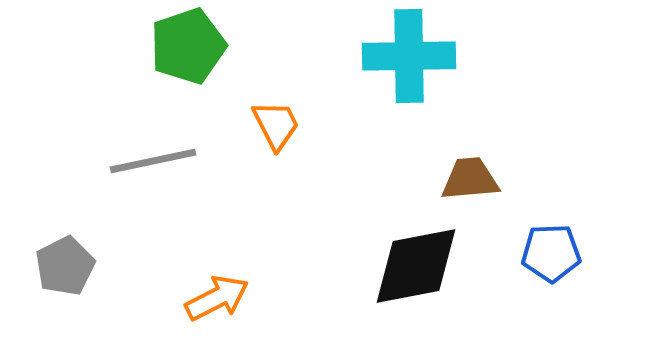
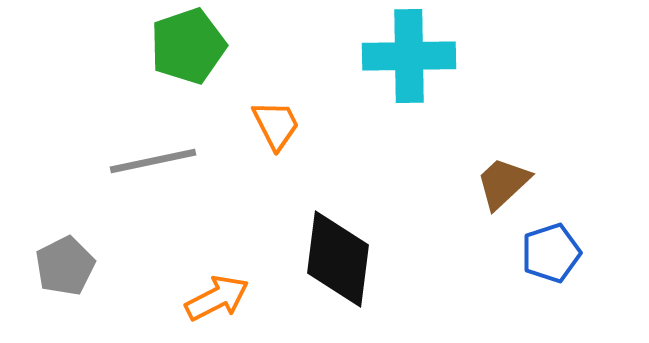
brown trapezoid: moved 33 px right, 4 px down; rotated 38 degrees counterclockwise
blue pentagon: rotated 16 degrees counterclockwise
black diamond: moved 78 px left, 7 px up; rotated 72 degrees counterclockwise
